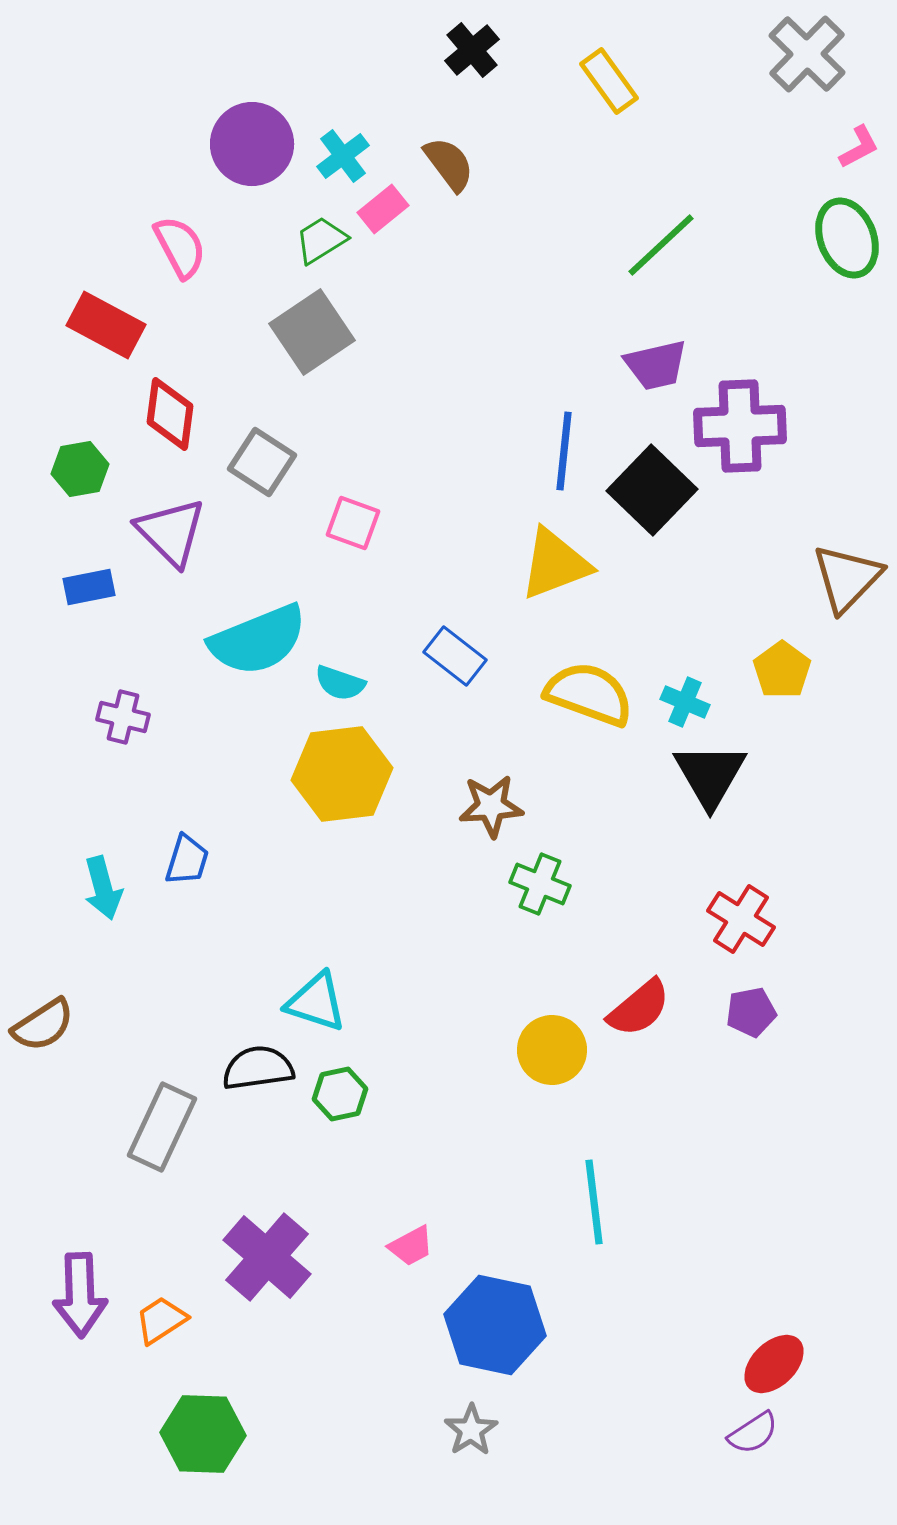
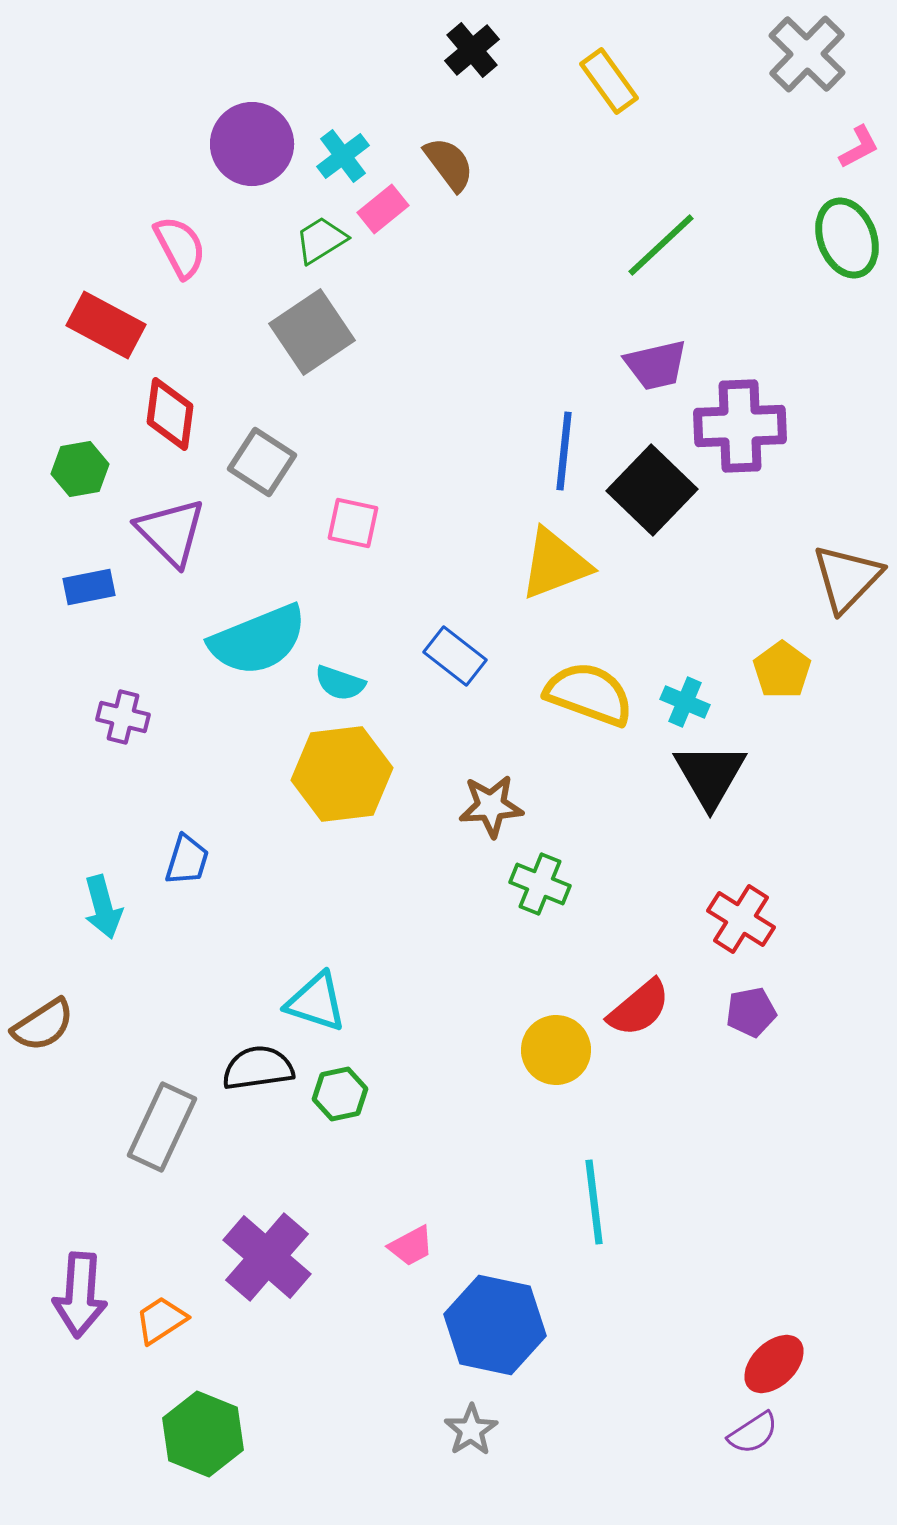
pink square at (353, 523): rotated 8 degrees counterclockwise
cyan arrow at (103, 888): moved 19 px down
yellow circle at (552, 1050): moved 4 px right
purple arrow at (80, 1295): rotated 6 degrees clockwise
green hexagon at (203, 1434): rotated 20 degrees clockwise
